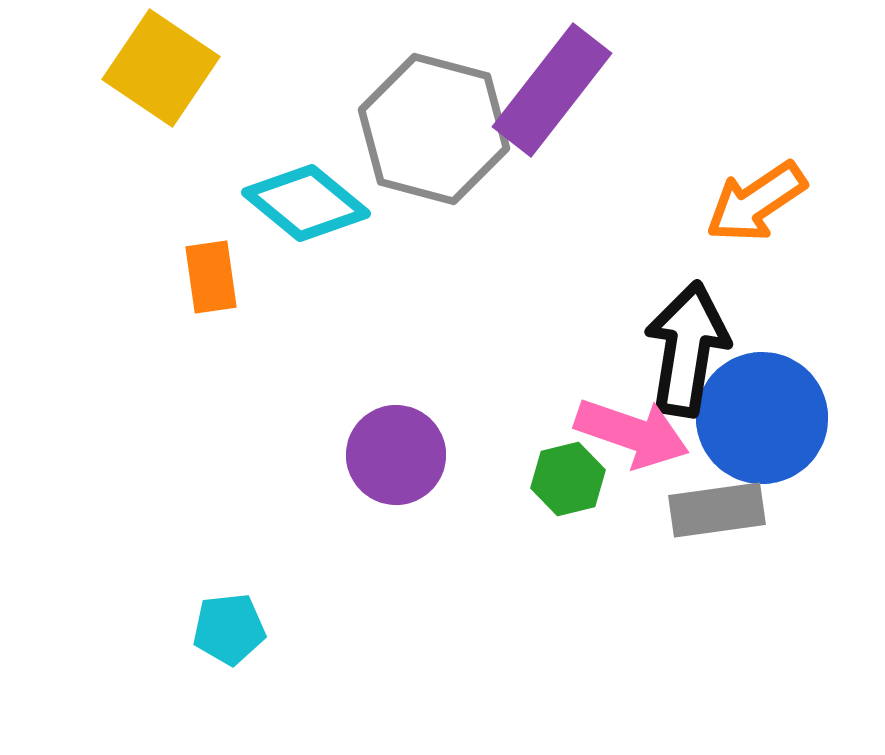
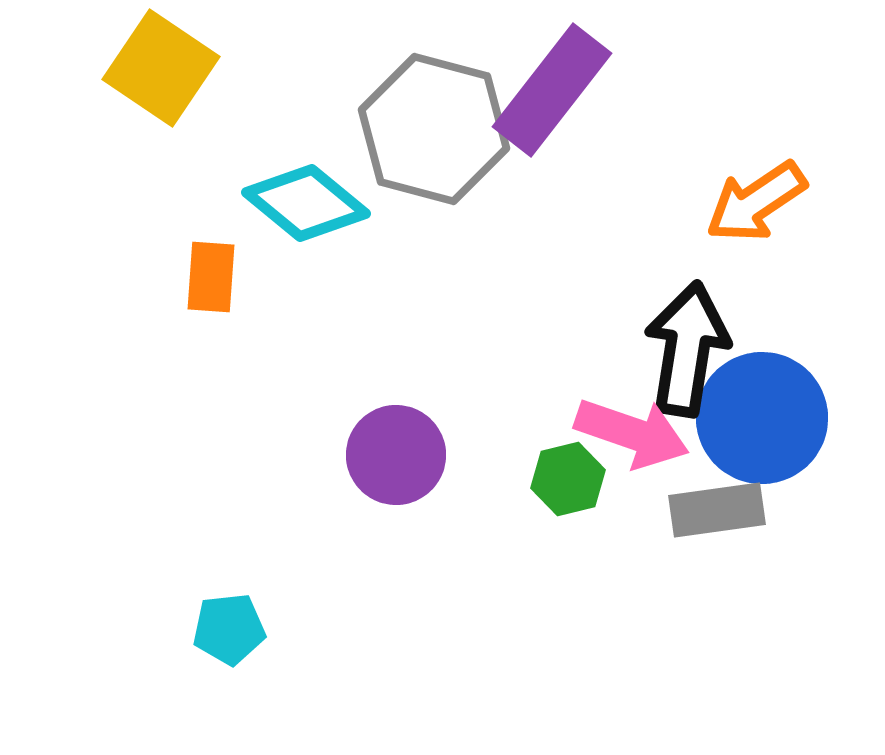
orange rectangle: rotated 12 degrees clockwise
